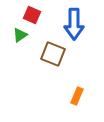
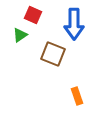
red square: moved 1 px right
orange rectangle: rotated 42 degrees counterclockwise
